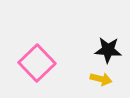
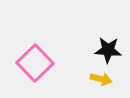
pink square: moved 2 px left
